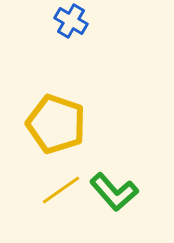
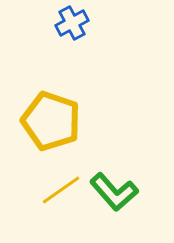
blue cross: moved 1 px right, 2 px down; rotated 32 degrees clockwise
yellow pentagon: moved 5 px left, 3 px up
